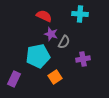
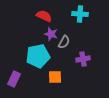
orange square: rotated 32 degrees clockwise
